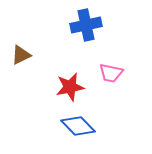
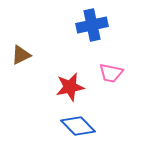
blue cross: moved 6 px right
